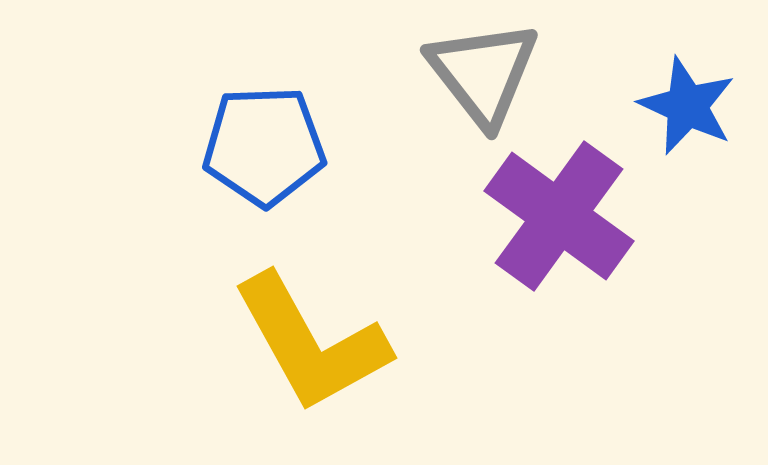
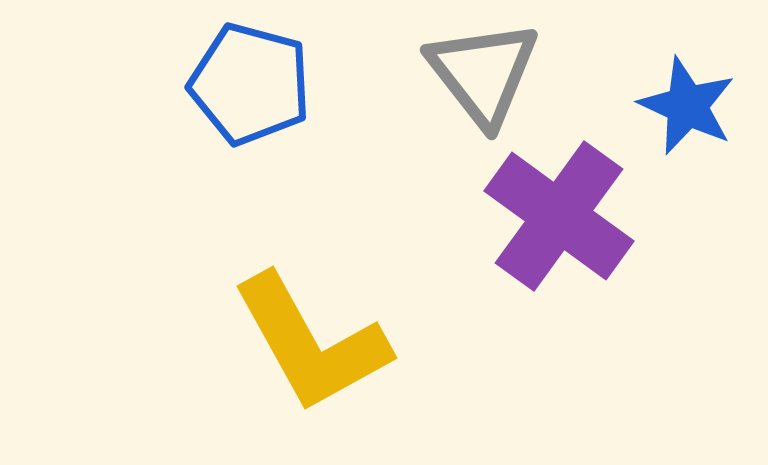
blue pentagon: moved 14 px left, 62 px up; rotated 17 degrees clockwise
